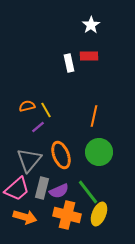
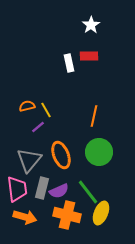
pink trapezoid: rotated 56 degrees counterclockwise
yellow ellipse: moved 2 px right, 1 px up
